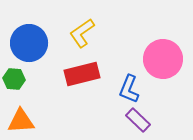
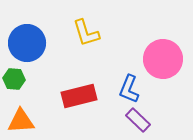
yellow L-shape: moved 4 px right; rotated 72 degrees counterclockwise
blue circle: moved 2 px left
red rectangle: moved 3 px left, 22 px down
